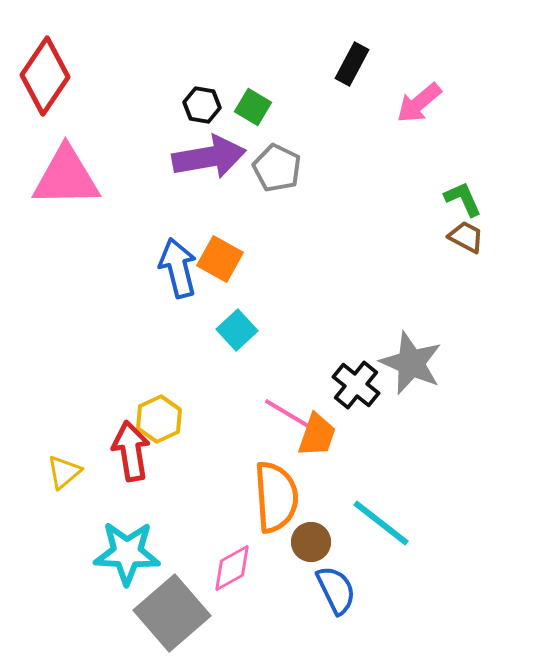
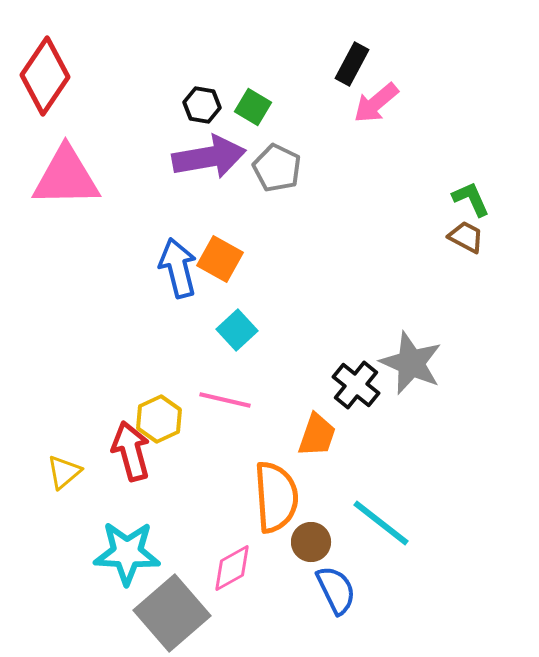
pink arrow: moved 43 px left
green L-shape: moved 8 px right
pink line: moved 63 px left, 14 px up; rotated 18 degrees counterclockwise
red arrow: rotated 6 degrees counterclockwise
